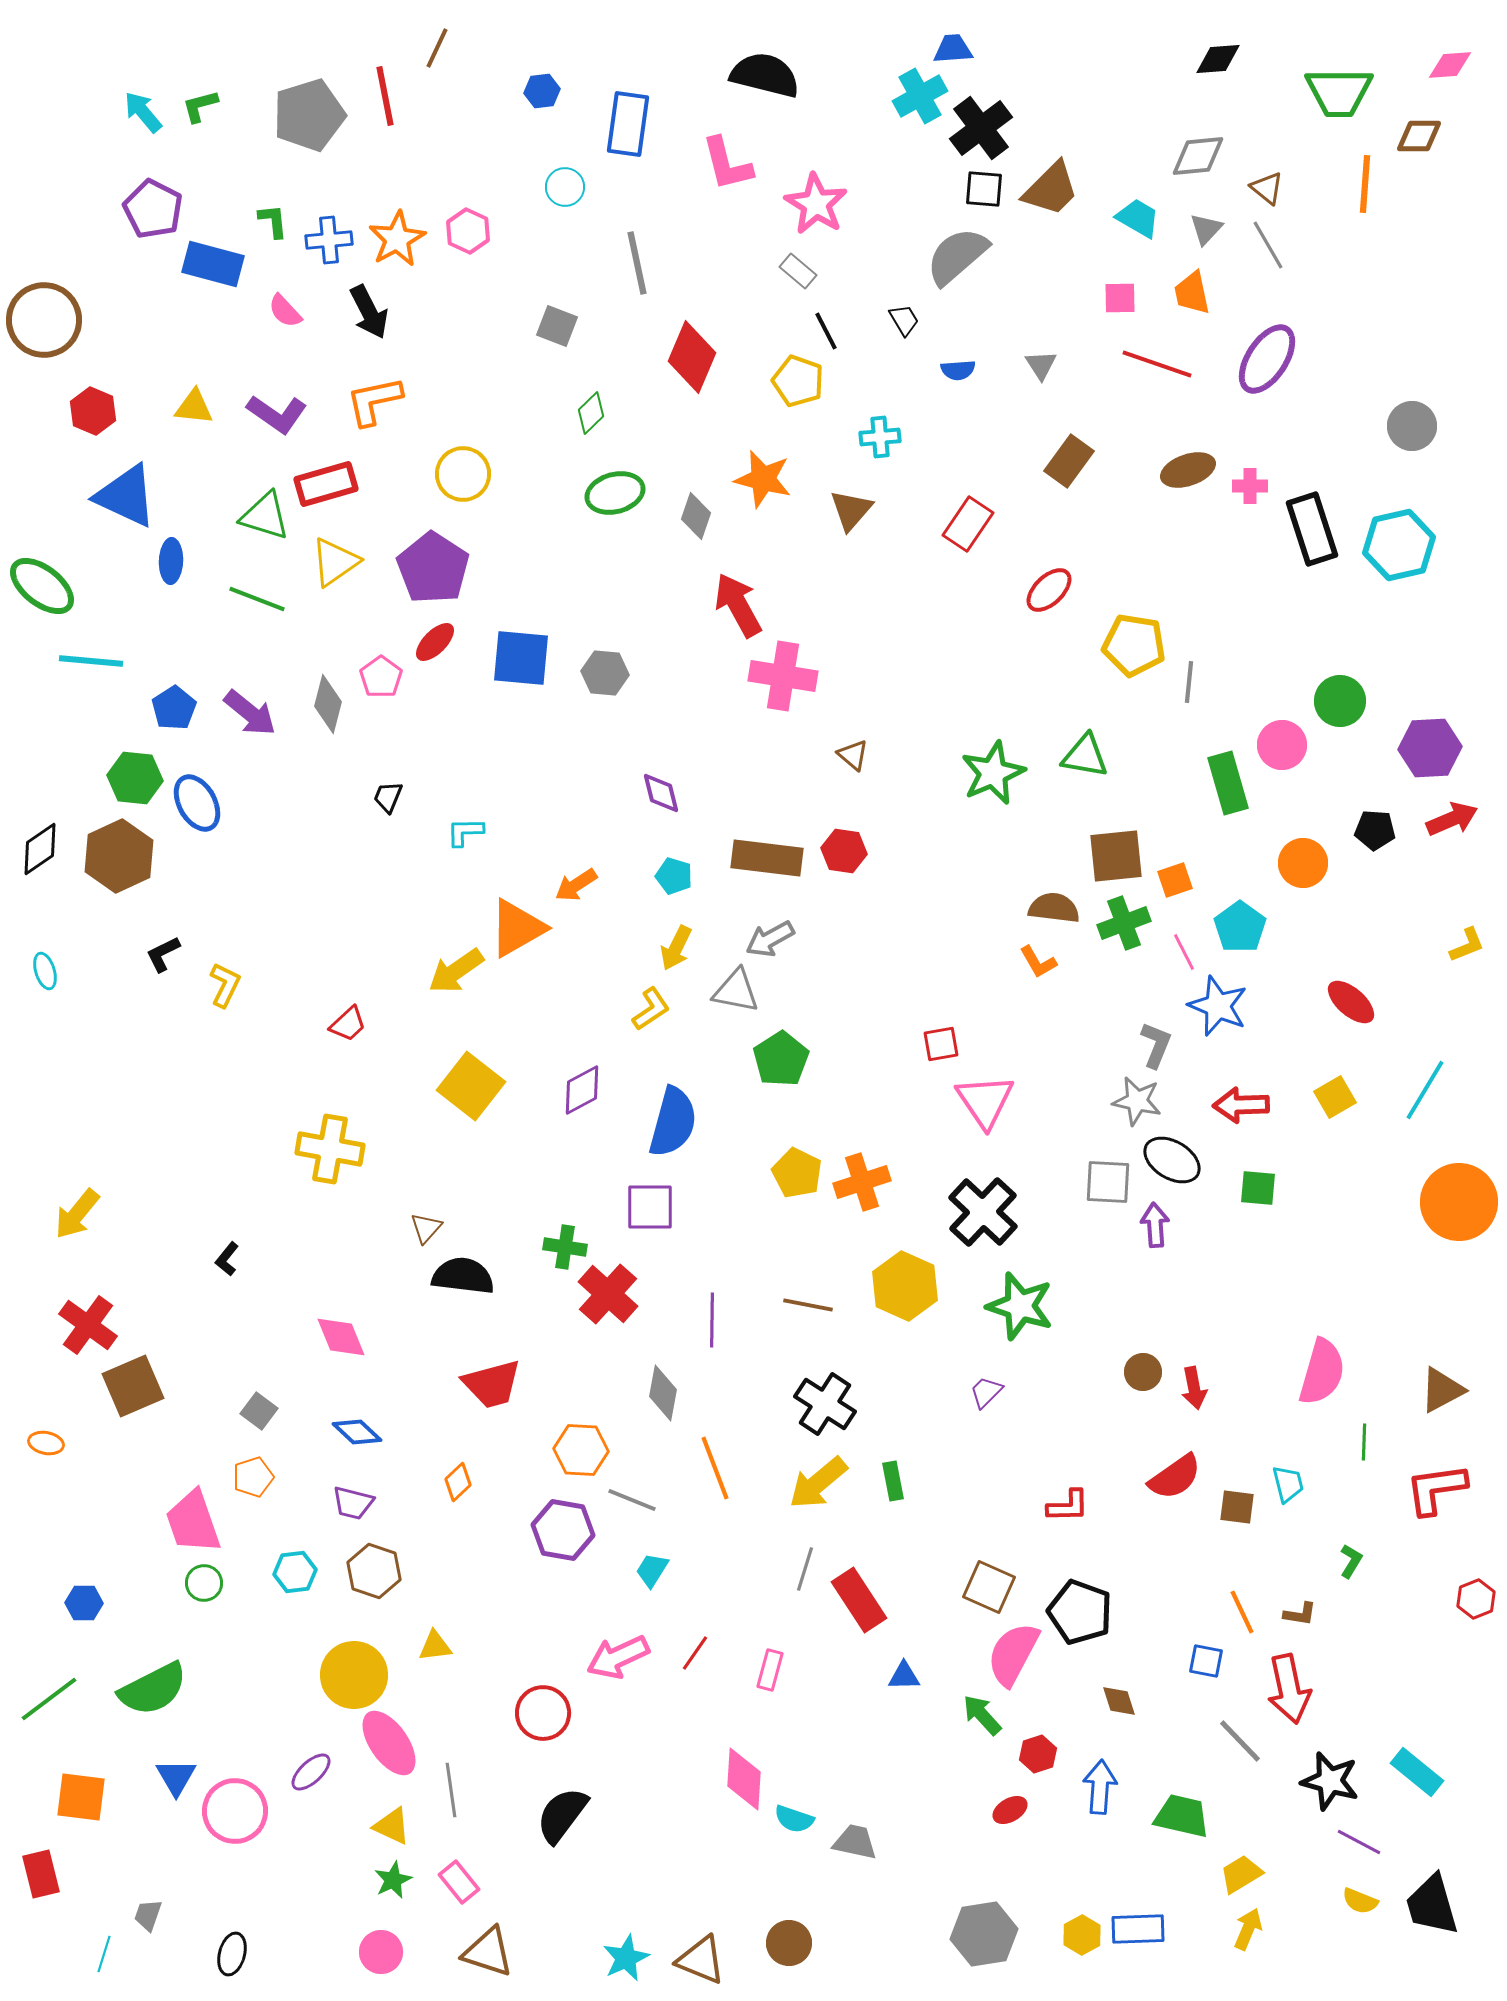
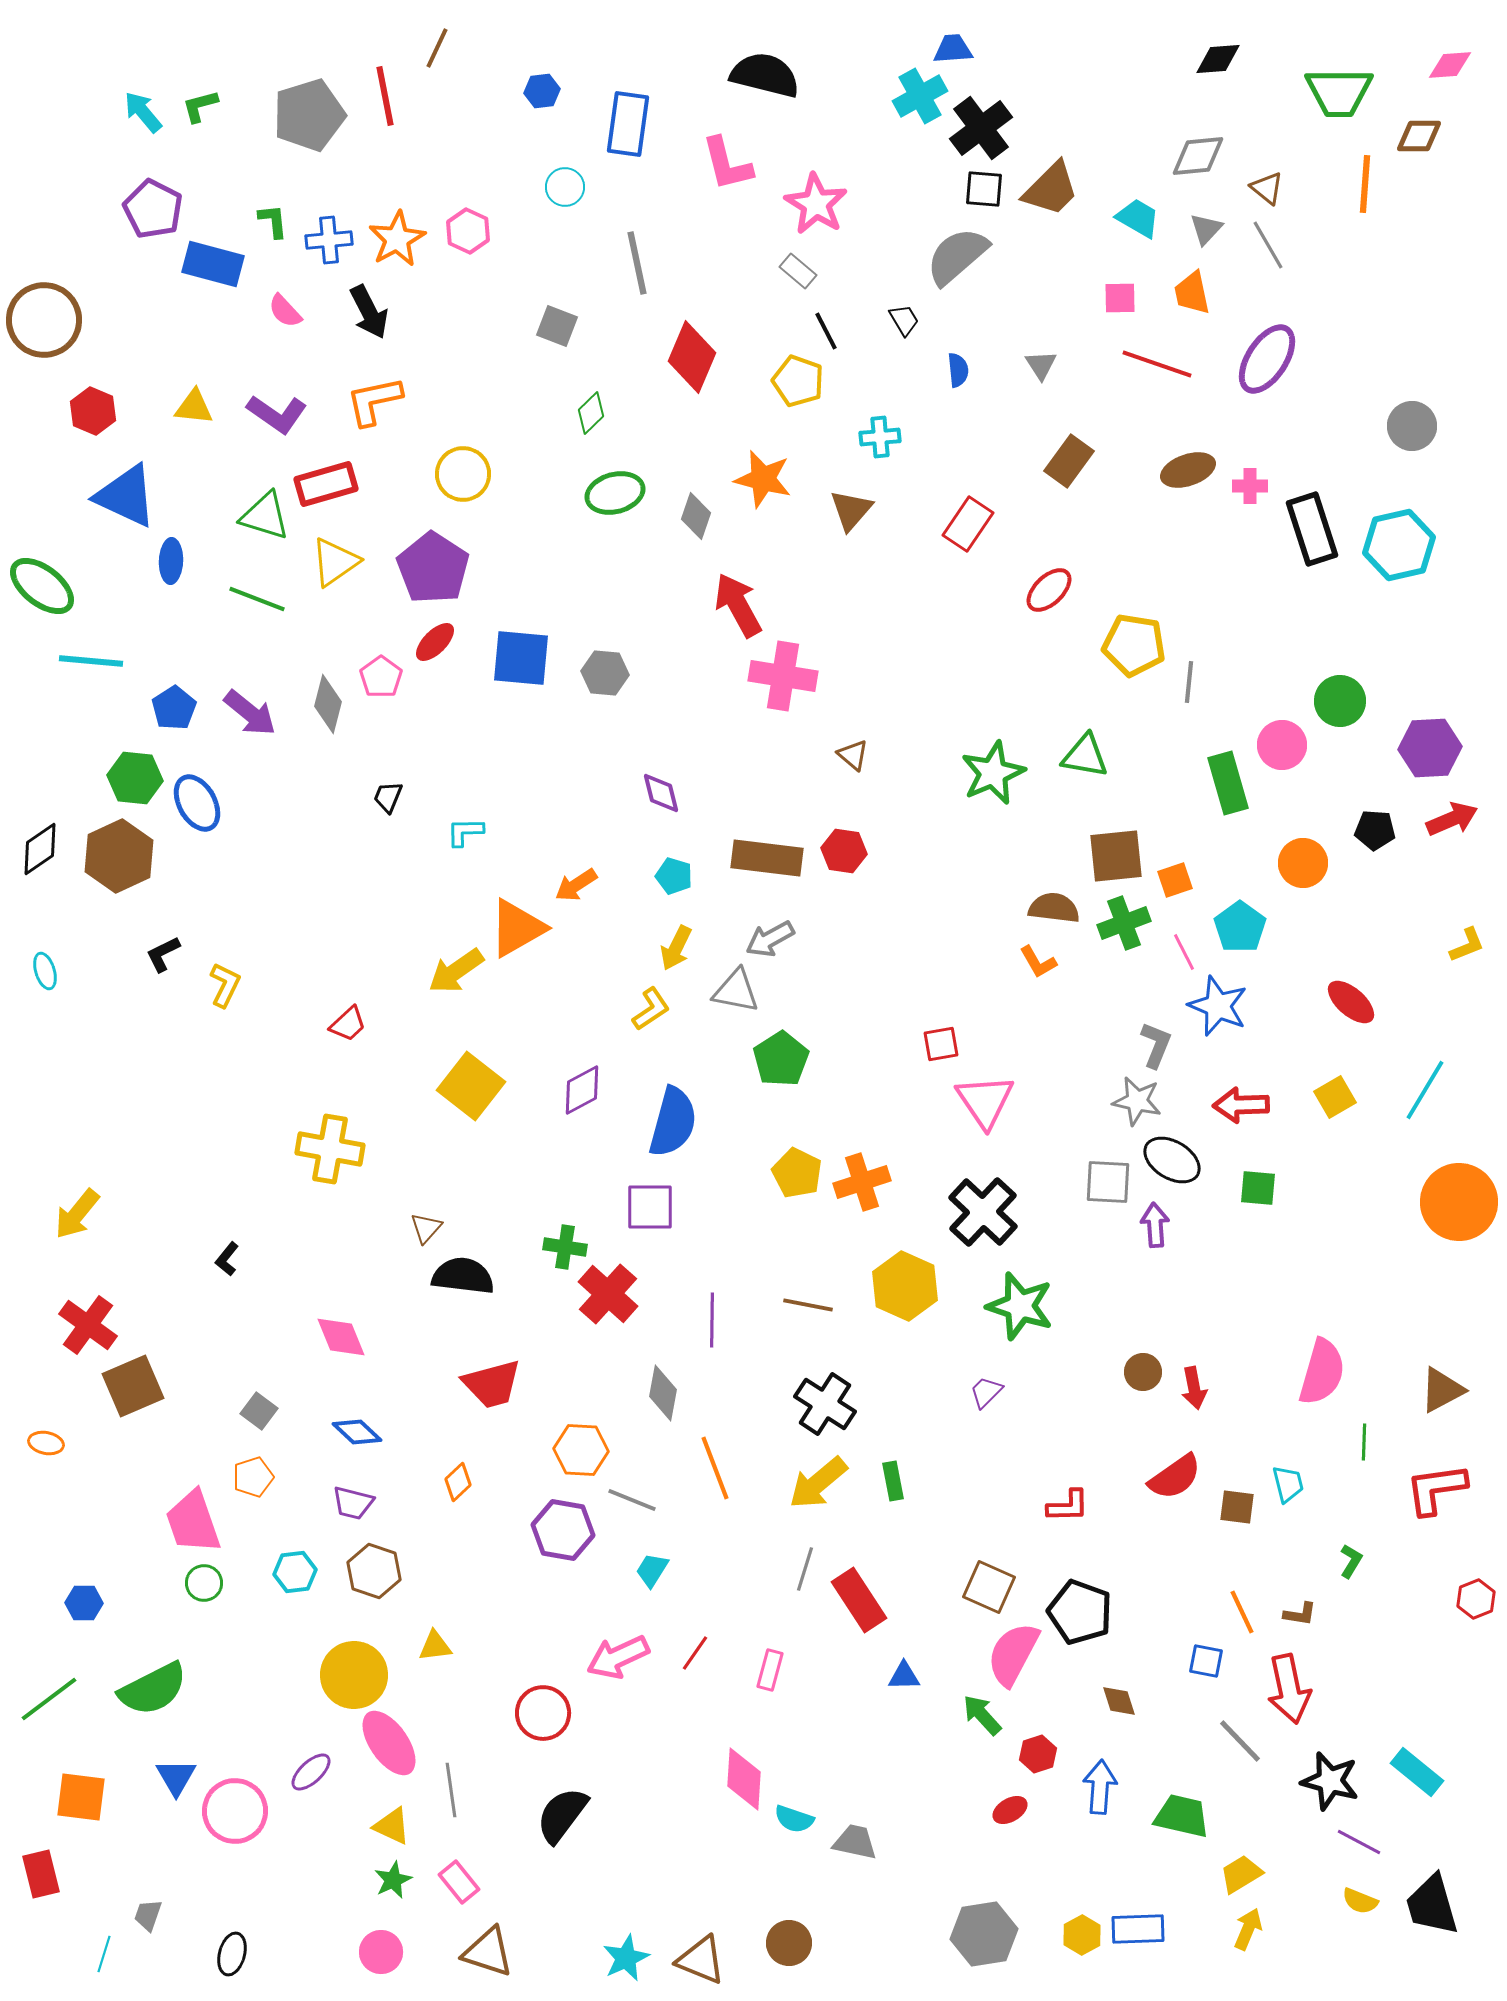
blue semicircle at (958, 370): rotated 92 degrees counterclockwise
